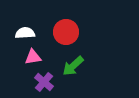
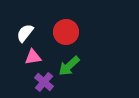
white semicircle: rotated 48 degrees counterclockwise
green arrow: moved 4 px left
